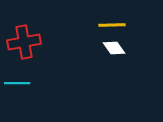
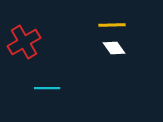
red cross: rotated 20 degrees counterclockwise
cyan line: moved 30 px right, 5 px down
